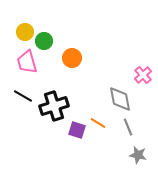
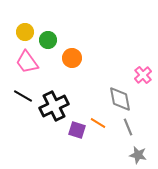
green circle: moved 4 px right, 1 px up
pink trapezoid: rotated 20 degrees counterclockwise
black cross: rotated 8 degrees counterclockwise
